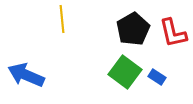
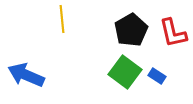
black pentagon: moved 2 px left, 1 px down
blue rectangle: moved 1 px up
